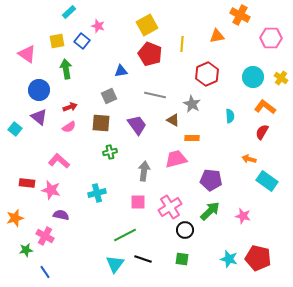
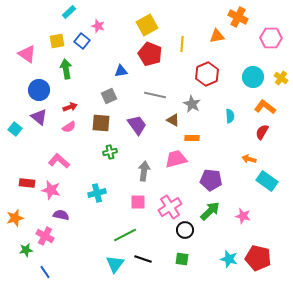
orange cross at (240, 15): moved 2 px left, 2 px down
